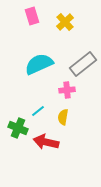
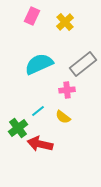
pink rectangle: rotated 42 degrees clockwise
yellow semicircle: rotated 63 degrees counterclockwise
green cross: rotated 30 degrees clockwise
red arrow: moved 6 px left, 2 px down
